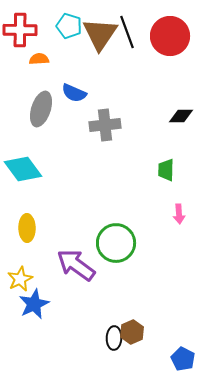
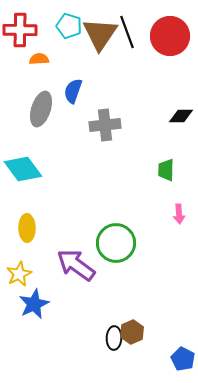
blue semicircle: moved 1 px left, 2 px up; rotated 85 degrees clockwise
yellow star: moved 1 px left, 5 px up
